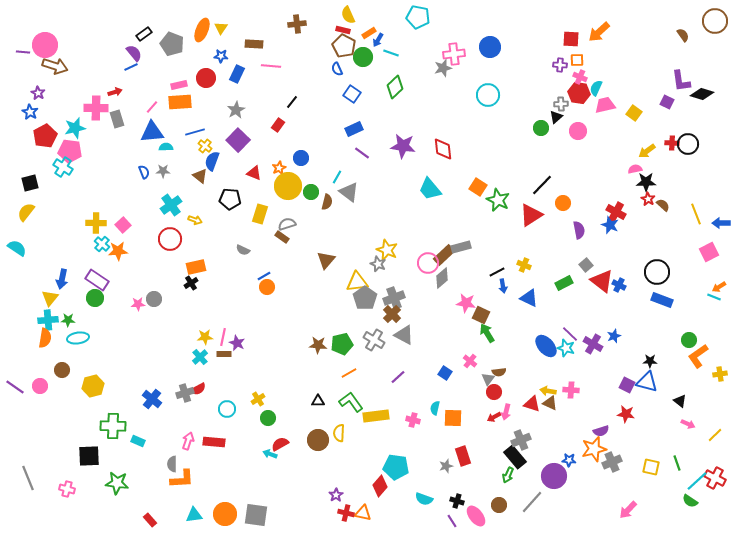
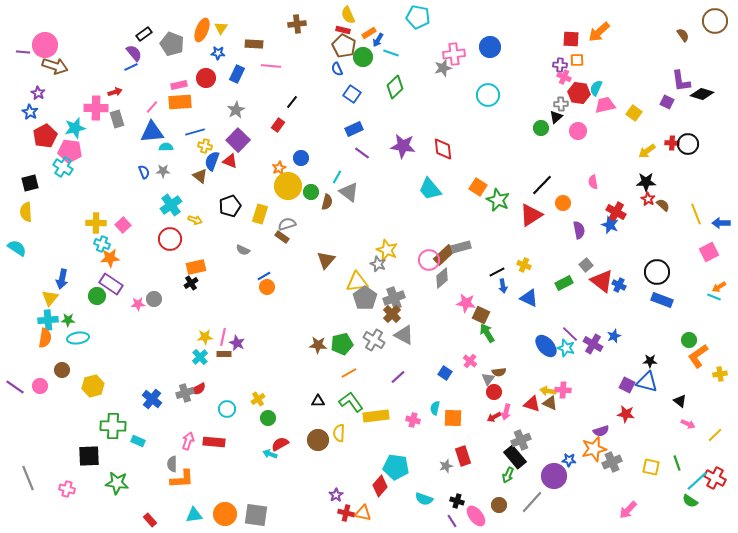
blue star at (221, 56): moved 3 px left, 3 px up
pink cross at (580, 77): moved 16 px left
yellow cross at (205, 146): rotated 24 degrees counterclockwise
pink semicircle at (635, 169): moved 42 px left, 13 px down; rotated 88 degrees counterclockwise
red triangle at (254, 173): moved 24 px left, 12 px up
black pentagon at (230, 199): moved 7 px down; rotated 25 degrees counterclockwise
yellow semicircle at (26, 212): rotated 42 degrees counterclockwise
cyan cross at (102, 244): rotated 21 degrees counterclockwise
orange star at (118, 251): moved 8 px left, 7 px down
pink circle at (428, 263): moved 1 px right, 3 px up
purple rectangle at (97, 280): moved 14 px right, 4 px down
green circle at (95, 298): moved 2 px right, 2 px up
pink cross at (571, 390): moved 8 px left
